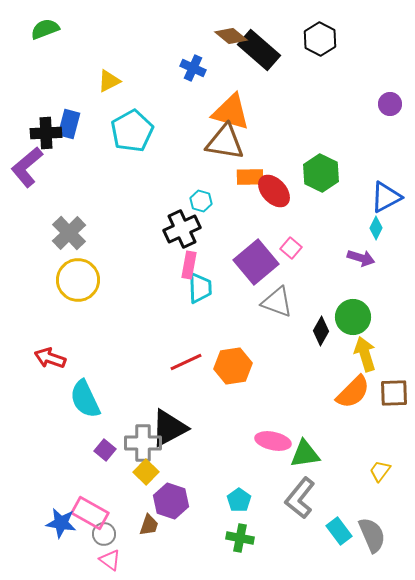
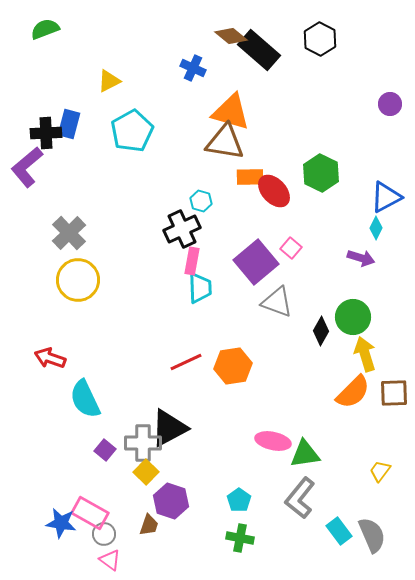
pink rectangle at (189, 265): moved 3 px right, 4 px up
